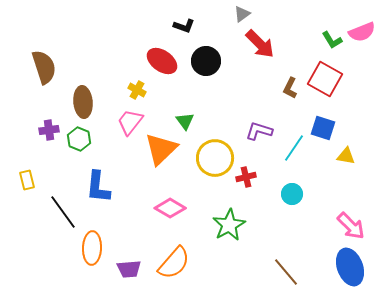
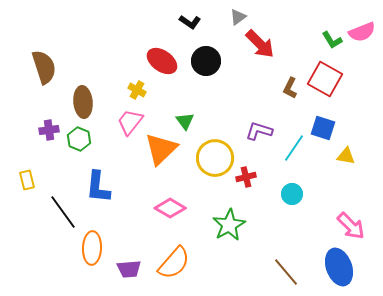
gray triangle: moved 4 px left, 3 px down
black L-shape: moved 6 px right, 4 px up; rotated 15 degrees clockwise
blue ellipse: moved 11 px left
